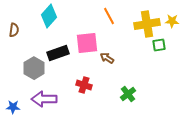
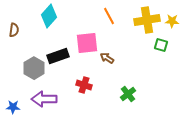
yellow cross: moved 4 px up
green square: moved 2 px right; rotated 24 degrees clockwise
black rectangle: moved 3 px down
